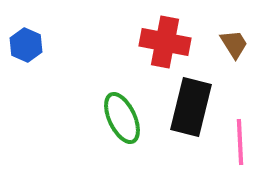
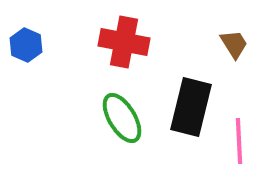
red cross: moved 41 px left
green ellipse: rotated 6 degrees counterclockwise
pink line: moved 1 px left, 1 px up
